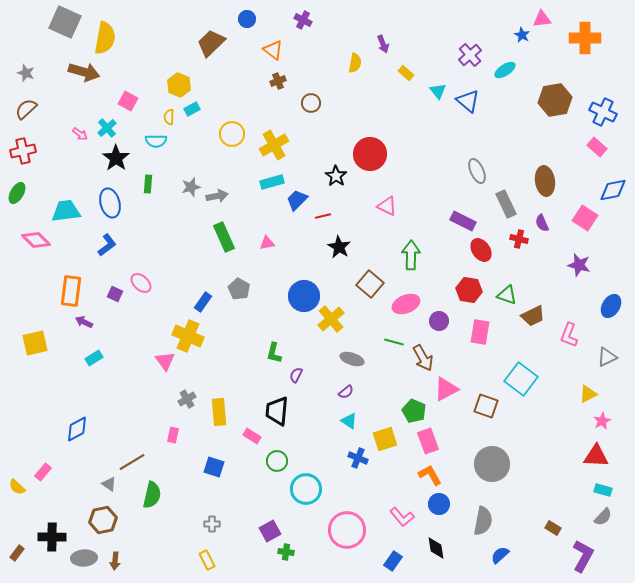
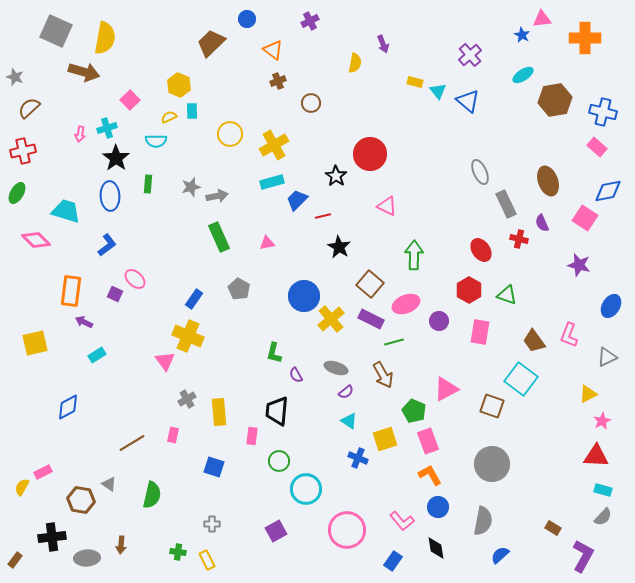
purple cross at (303, 20): moved 7 px right, 1 px down; rotated 36 degrees clockwise
gray square at (65, 22): moved 9 px left, 9 px down
cyan ellipse at (505, 70): moved 18 px right, 5 px down
gray star at (26, 73): moved 11 px left, 4 px down
yellow rectangle at (406, 73): moved 9 px right, 9 px down; rotated 28 degrees counterclockwise
pink square at (128, 101): moved 2 px right, 1 px up; rotated 18 degrees clockwise
brown semicircle at (26, 109): moved 3 px right, 1 px up
cyan rectangle at (192, 109): moved 2 px down; rotated 63 degrees counterclockwise
blue cross at (603, 112): rotated 12 degrees counterclockwise
yellow semicircle at (169, 117): rotated 63 degrees clockwise
cyan cross at (107, 128): rotated 24 degrees clockwise
pink arrow at (80, 134): rotated 63 degrees clockwise
yellow circle at (232, 134): moved 2 px left
gray ellipse at (477, 171): moved 3 px right, 1 px down
brown ellipse at (545, 181): moved 3 px right; rotated 12 degrees counterclockwise
blue diamond at (613, 190): moved 5 px left, 1 px down
blue ellipse at (110, 203): moved 7 px up; rotated 12 degrees clockwise
cyan trapezoid at (66, 211): rotated 24 degrees clockwise
purple rectangle at (463, 221): moved 92 px left, 98 px down
green rectangle at (224, 237): moved 5 px left
green arrow at (411, 255): moved 3 px right
pink ellipse at (141, 283): moved 6 px left, 4 px up
red hexagon at (469, 290): rotated 20 degrees clockwise
blue rectangle at (203, 302): moved 9 px left, 3 px up
brown trapezoid at (533, 316): moved 1 px right, 25 px down; rotated 80 degrees clockwise
green line at (394, 342): rotated 30 degrees counterclockwise
cyan rectangle at (94, 358): moved 3 px right, 3 px up
brown arrow at (423, 358): moved 40 px left, 17 px down
gray ellipse at (352, 359): moved 16 px left, 9 px down
purple semicircle at (296, 375): rotated 56 degrees counterclockwise
brown square at (486, 406): moved 6 px right
blue diamond at (77, 429): moved 9 px left, 22 px up
pink rectangle at (252, 436): rotated 66 degrees clockwise
green circle at (277, 461): moved 2 px right
brown line at (132, 462): moved 19 px up
pink rectangle at (43, 472): rotated 24 degrees clockwise
yellow semicircle at (17, 487): moved 5 px right; rotated 78 degrees clockwise
blue circle at (439, 504): moved 1 px left, 3 px down
pink L-shape at (402, 517): moved 4 px down
brown hexagon at (103, 520): moved 22 px left, 20 px up; rotated 20 degrees clockwise
purple square at (270, 531): moved 6 px right
black cross at (52, 537): rotated 8 degrees counterclockwise
green cross at (286, 552): moved 108 px left
brown rectangle at (17, 553): moved 2 px left, 7 px down
gray ellipse at (84, 558): moved 3 px right
brown arrow at (115, 561): moved 6 px right, 16 px up
